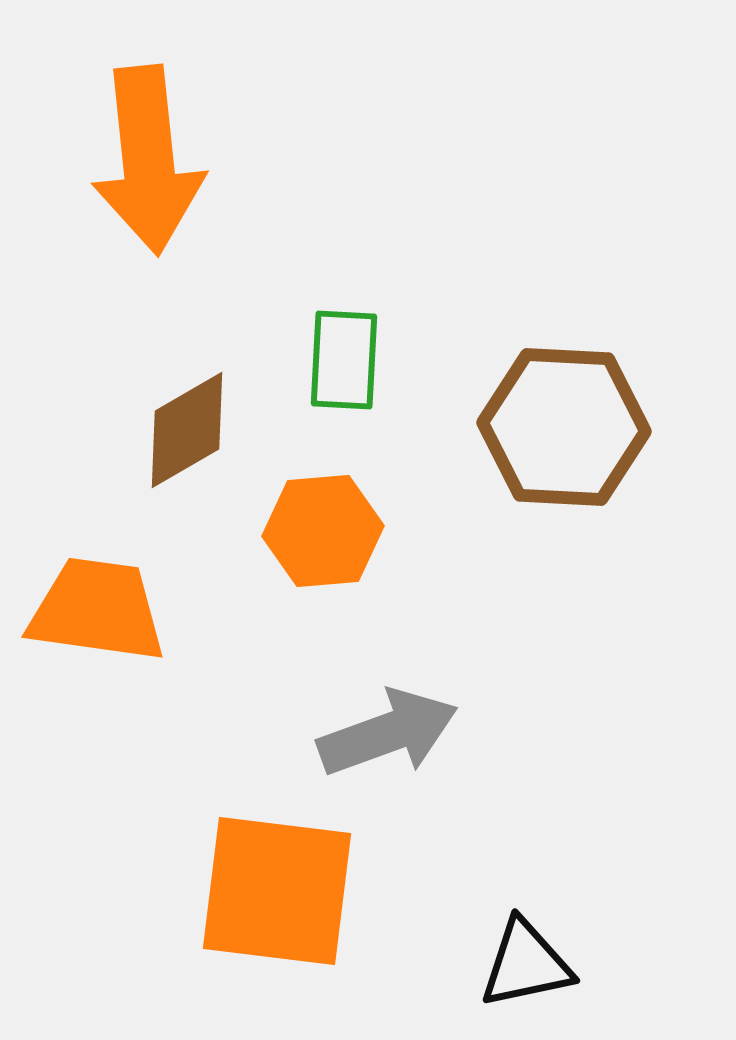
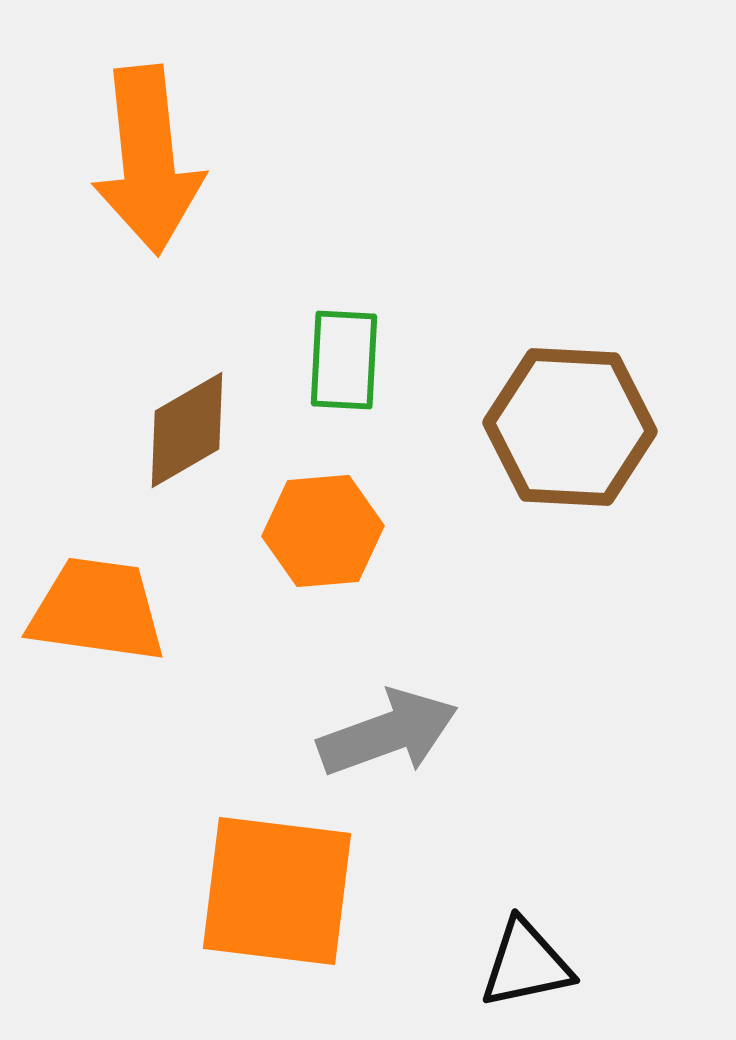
brown hexagon: moved 6 px right
